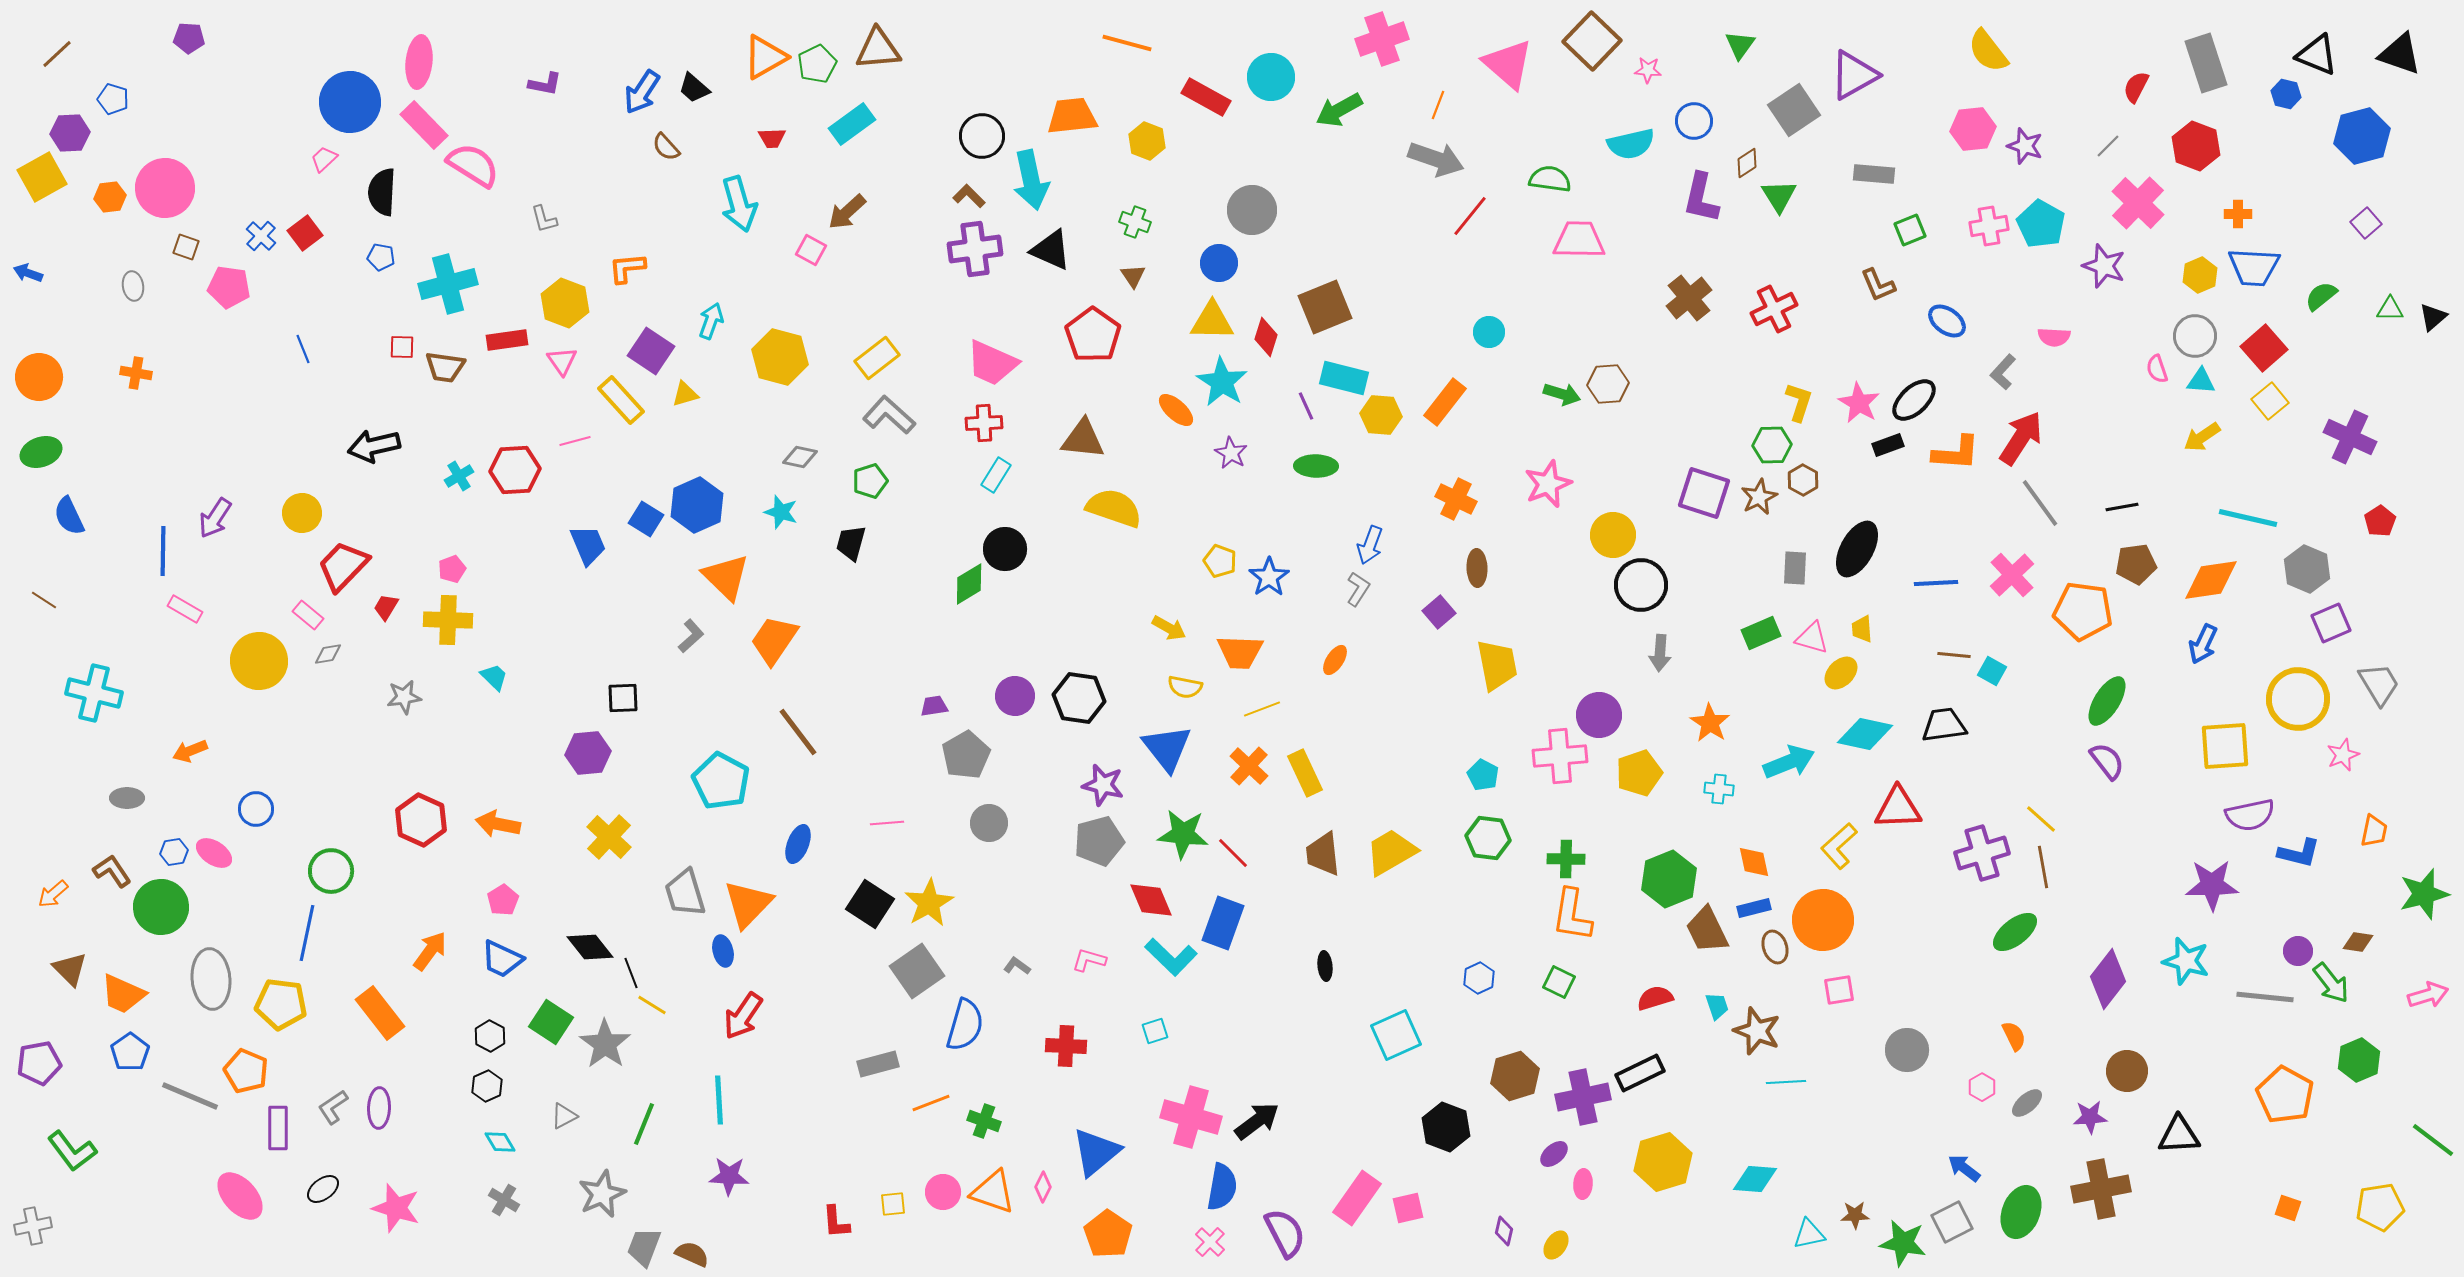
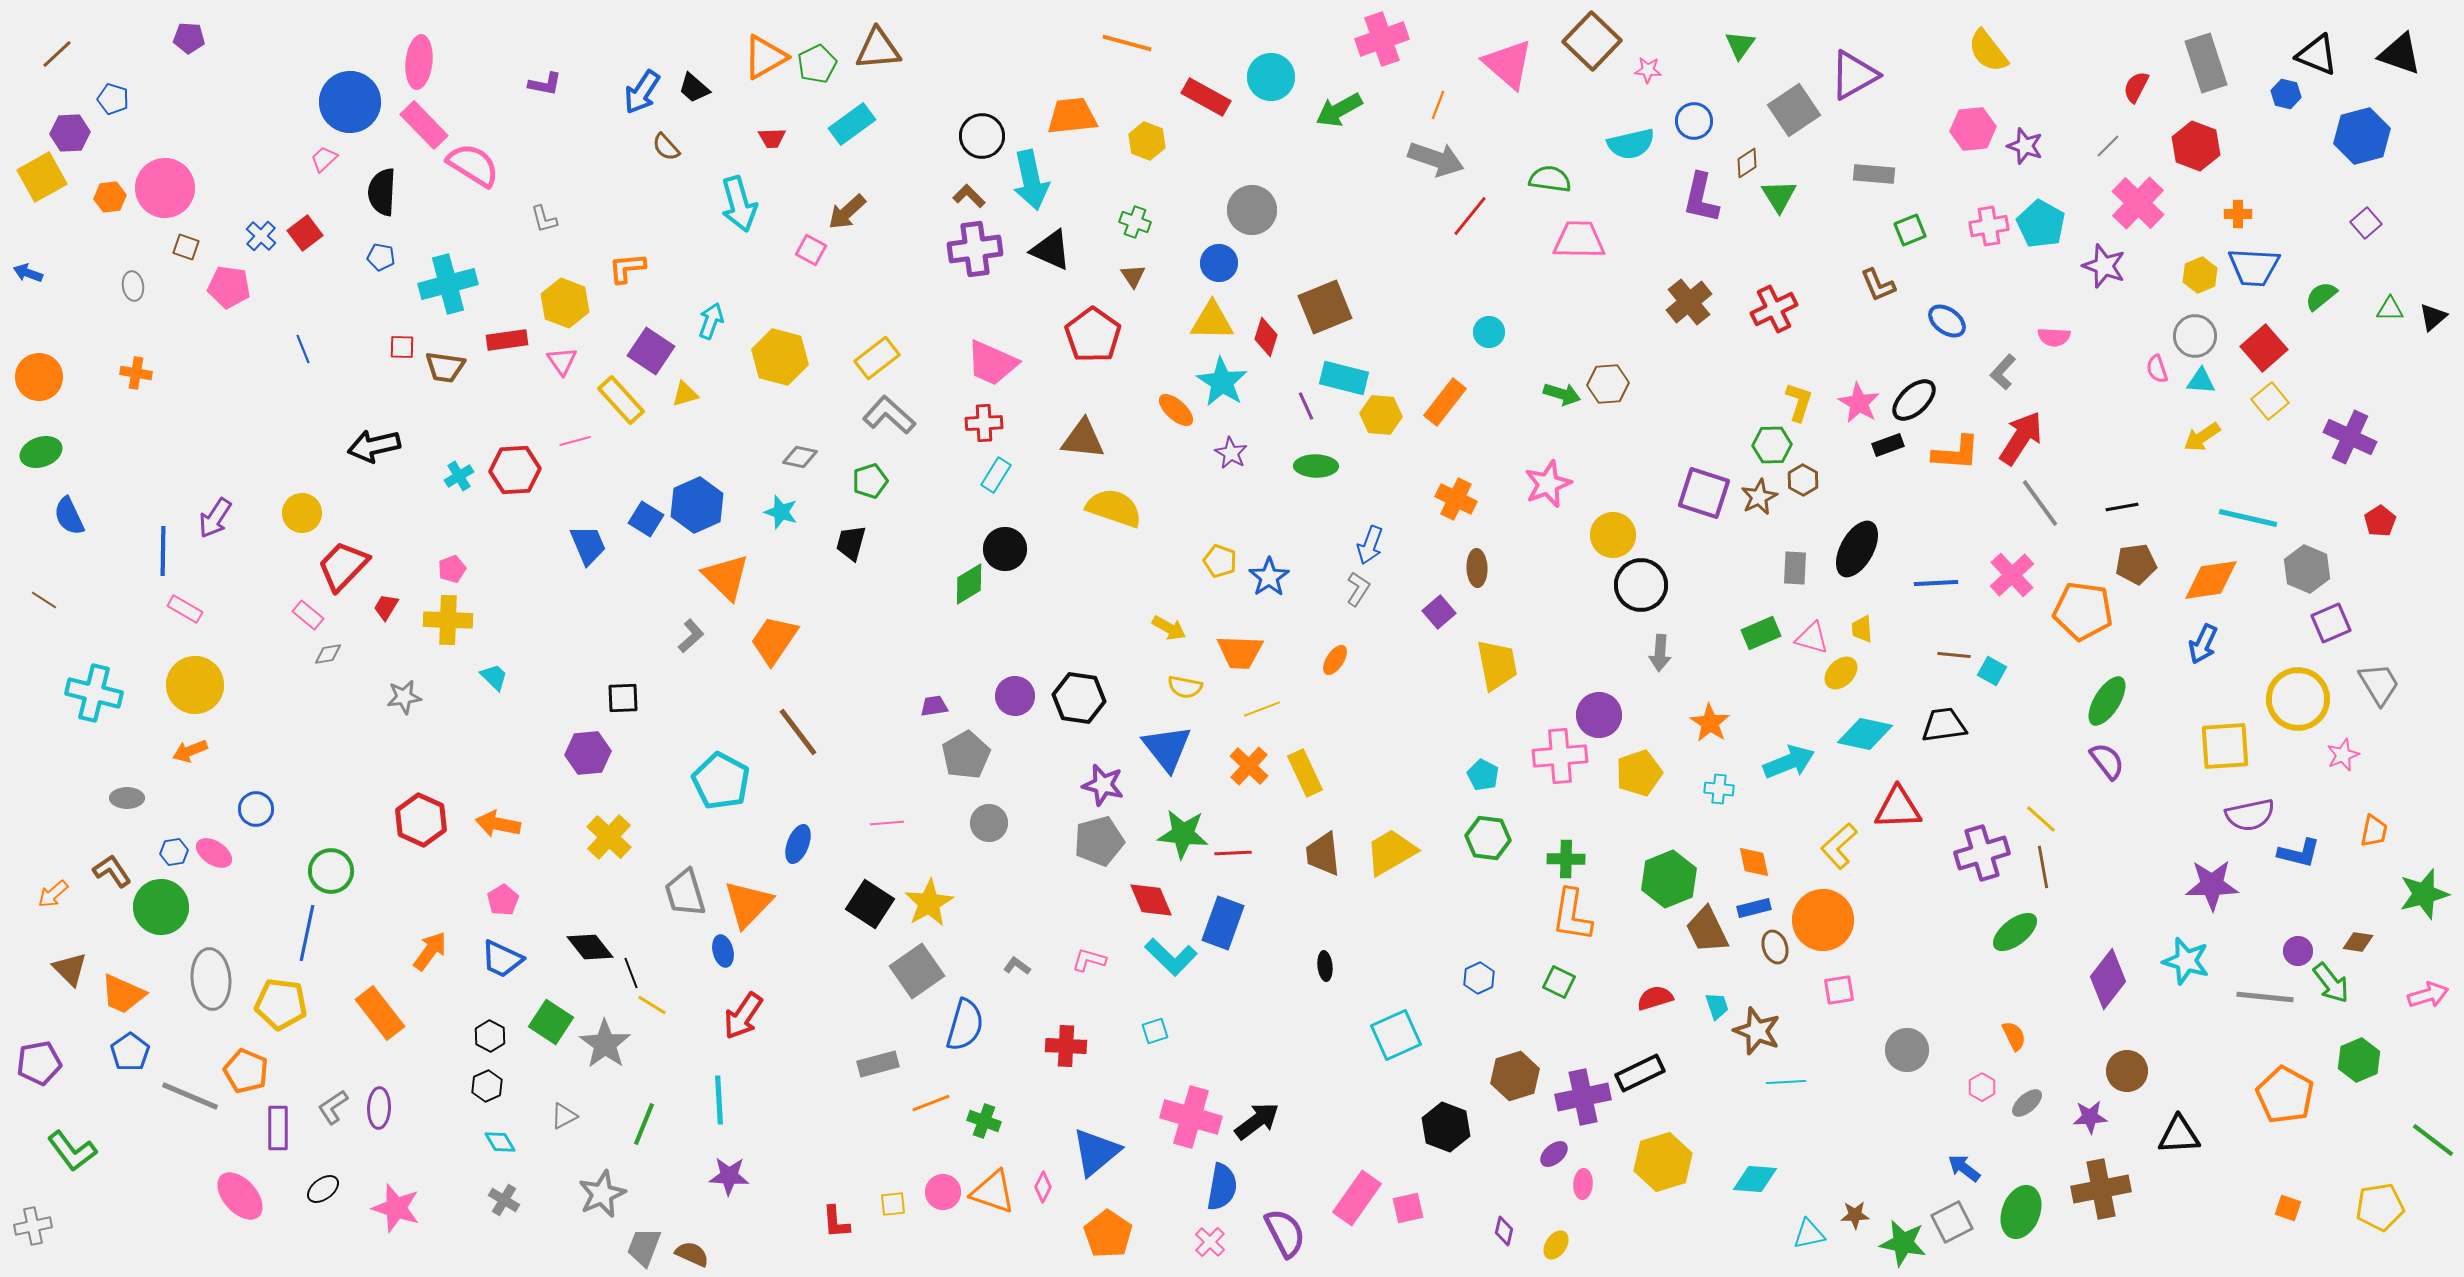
brown cross at (1689, 298): moved 4 px down
yellow circle at (259, 661): moved 64 px left, 24 px down
red line at (1233, 853): rotated 48 degrees counterclockwise
